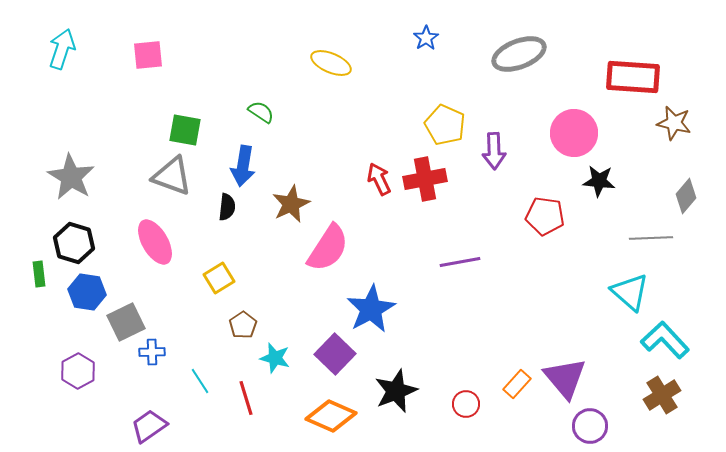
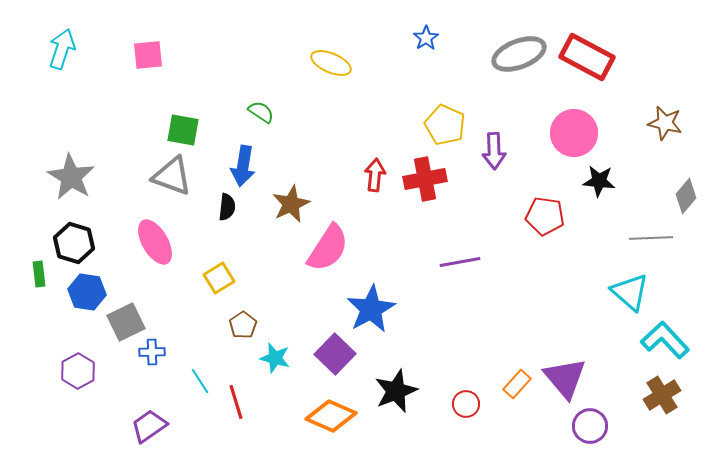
red rectangle at (633, 77): moved 46 px left, 20 px up; rotated 24 degrees clockwise
brown star at (674, 123): moved 9 px left
green square at (185, 130): moved 2 px left
red arrow at (379, 179): moved 4 px left, 4 px up; rotated 32 degrees clockwise
red line at (246, 398): moved 10 px left, 4 px down
